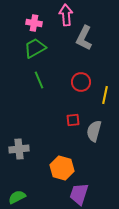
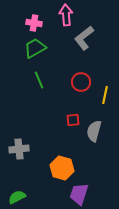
gray L-shape: rotated 25 degrees clockwise
